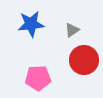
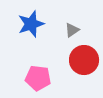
blue star: rotated 12 degrees counterclockwise
pink pentagon: rotated 10 degrees clockwise
